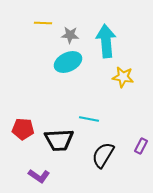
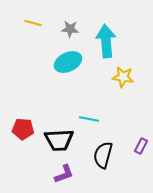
yellow line: moved 10 px left; rotated 12 degrees clockwise
gray star: moved 6 px up
black semicircle: rotated 16 degrees counterclockwise
purple L-shape: moved 25 px right, 2 px up; rotated 55 degrees counterclockwise
